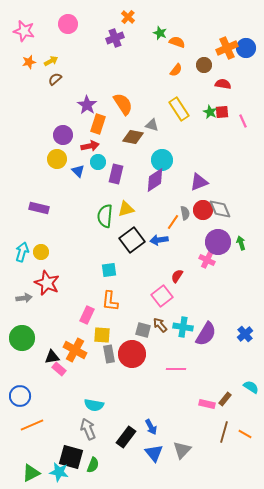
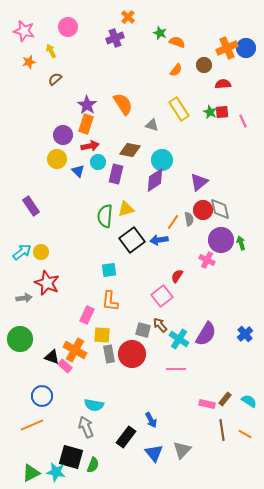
pink circle at (68, 24): moved 3 px down
yellow arrow at (51, 61): moved 10 px up; rotated 88 degrees counterclockwise
red semicircle at (223, 84): rotated 14 degrees counterclockwise
orange rectangle at (98, 124): moved 12 px left
brown diamond at (133, 137): moved 3 px left, 13 px down
purple triangle at (199, 182): rotated 18 degrees counterclockwise
purple rectangle at (39, 208): moved 8 px left, 2 px up; rotated 42 degrees clockwise
gray diamond at (220, 209): rotated 10 degrees clockwise
gray semicircle at (185, 213): moved 4 px right, 6 px down
purple circle at (218, 242): moved 3 px right, 2 px up
cyan arrow at (22, 252): rotated 36 degrees clockwise
cyan cross at (183, 327): moved 4 px left, 12 px down; rotated 24 degrees clockwise
green circle at (22, 338): moved 2 px left, 1 px down
black triangle at (52, 357): rotated 28 degrees clockwise
pink rectangle at (59, 369): moved 6 px right, 3 px up
cyan semicircle at (251, 387): moved 2 px left, 14 px down
blue circle at (20, 396): moved 22 px right
blue arrow at (151, 427): moved 7 px up
gray arrow at (88, 429): moved 2 px left, 2 px up
brown line at (224, 432): moved 2 px left, 2 px up; rotated 25 degrees counterclockwise
cyan star at (59, 472): moved 3 px left
